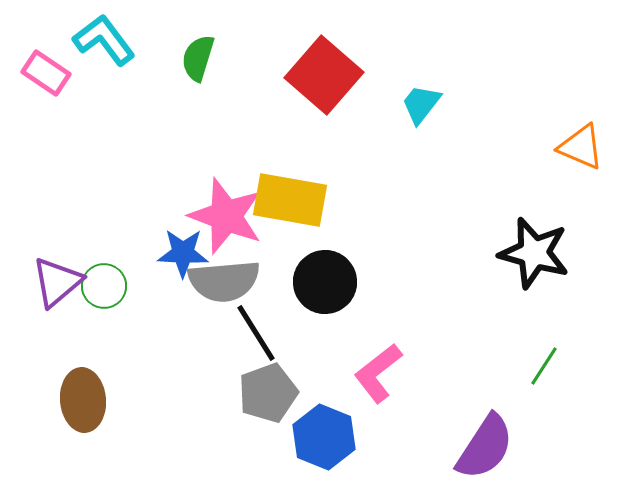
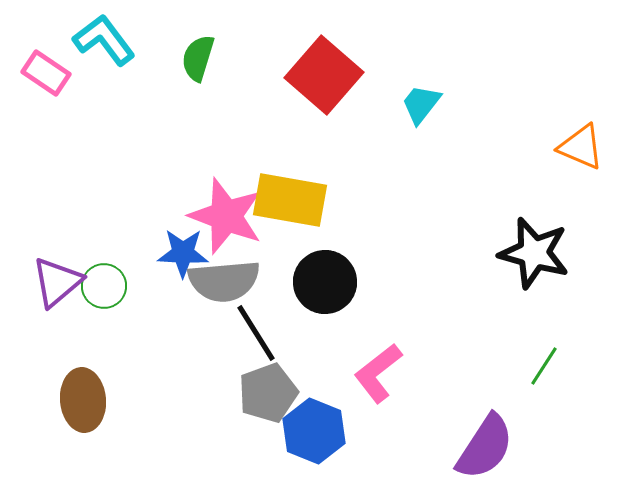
blue hexagon: moved 10 px left, 6 px up
